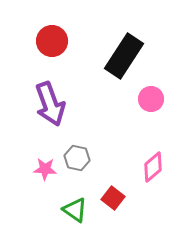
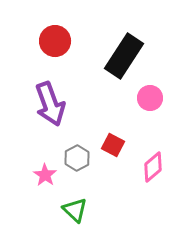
red circle: moved 3 px right
pink circle: moved 1 px left, 1 px up
gray hexagon: rotated 20 degrees clockwise
pink star: moved 6 px down; rotated 30 degrees clockwise
red square: moved 53 px up; rotated 10 degrees counterclockwise
green triangle: rotated 8 degrees clockwise
